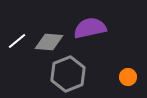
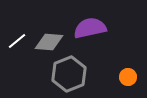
gray hexagon: moved 1 px right
